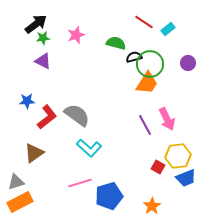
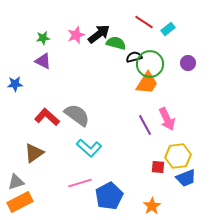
black arrow: moved 63 px right, 10 px down
blue star: moved 12 px left, 17 px up
red L-shape: rotated 100 degrees counterclockwise
red square: rotated 24 degrees counterclockwise
blue pentagon: rotated 12 degrees counterclockwise
